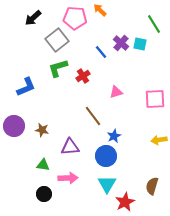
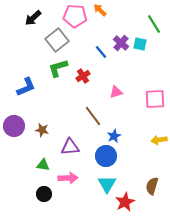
pink pentagon: moved 2 px up
